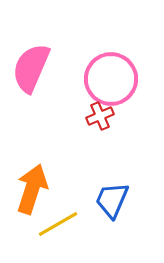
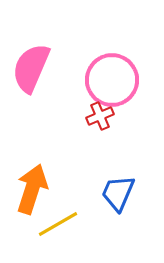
pink circle: moved 1 px right, 1 px down
blue trapezoid: moved 6 px right, 7 px up
